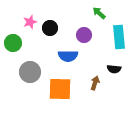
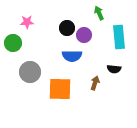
green arrow: rotated 24 degrees clockwise
pink star: moved 3 px left; rotated 16 degrees clockwise
black circle: moved 17 px right
blue semicircle: moved 4 px right
